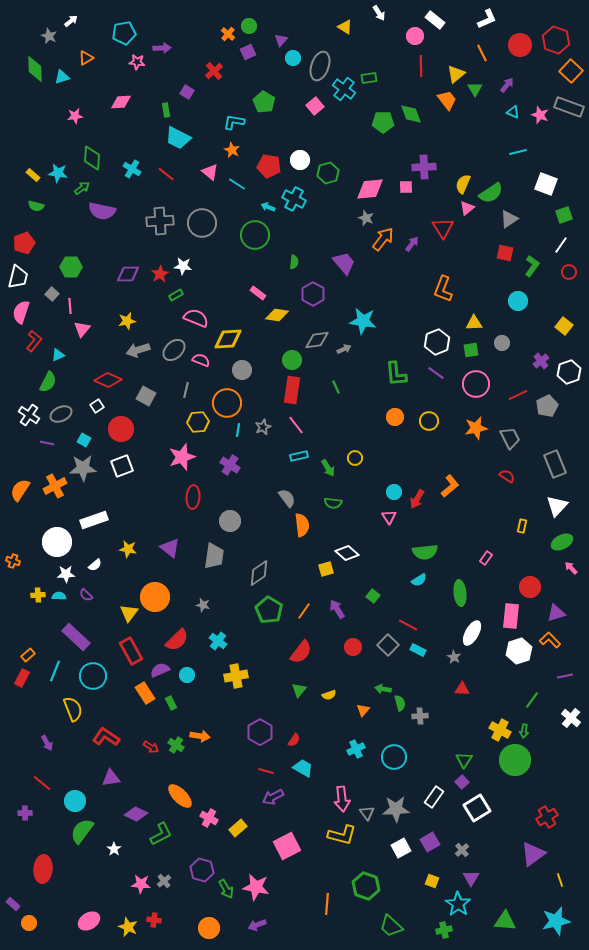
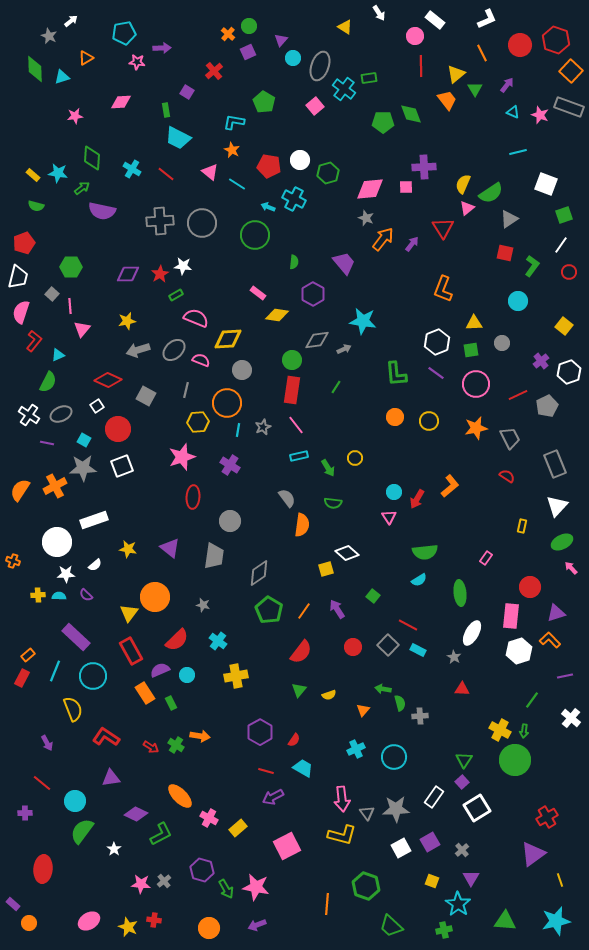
green line at (336, 387): rotated 56 degrees clockwise
red circle at (121, 429): moved 3 px left
orange semicircle at (302, 525): rotated 15 degrees clockwise
